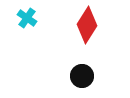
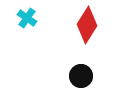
black circle: moved 1 px left
